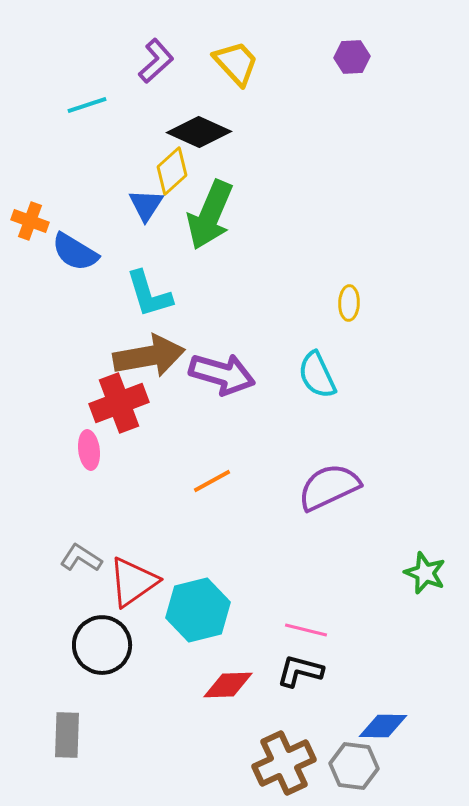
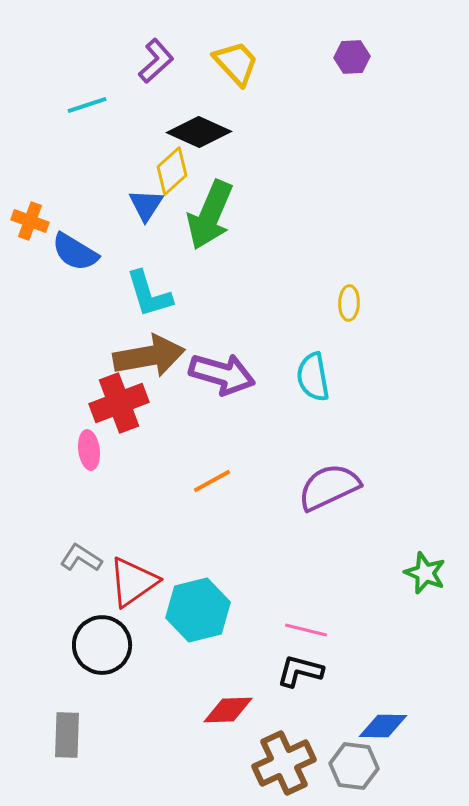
cyan semicircle: moved 4 px left, 2 px down; rotated 15 degrees clockwise
red diamond: moved 25 px down
